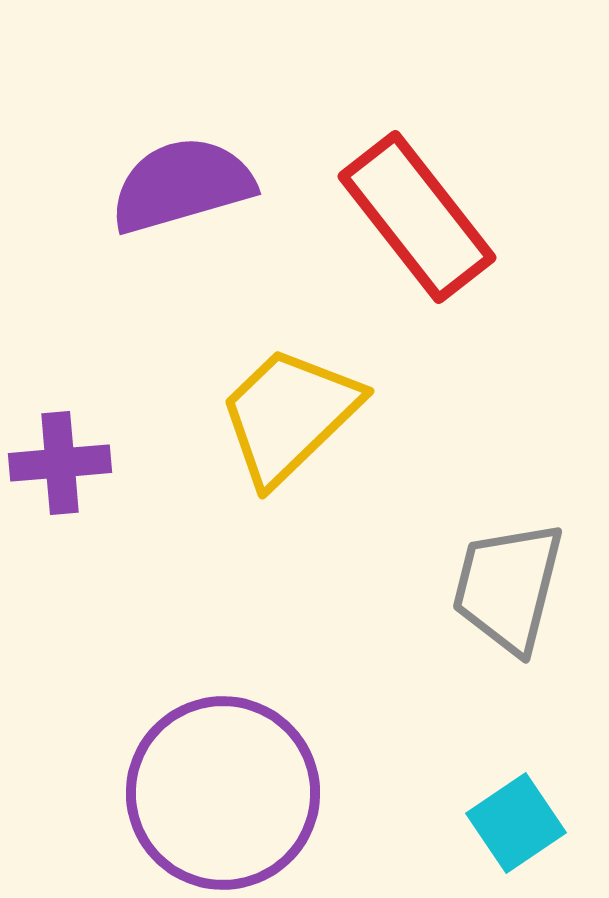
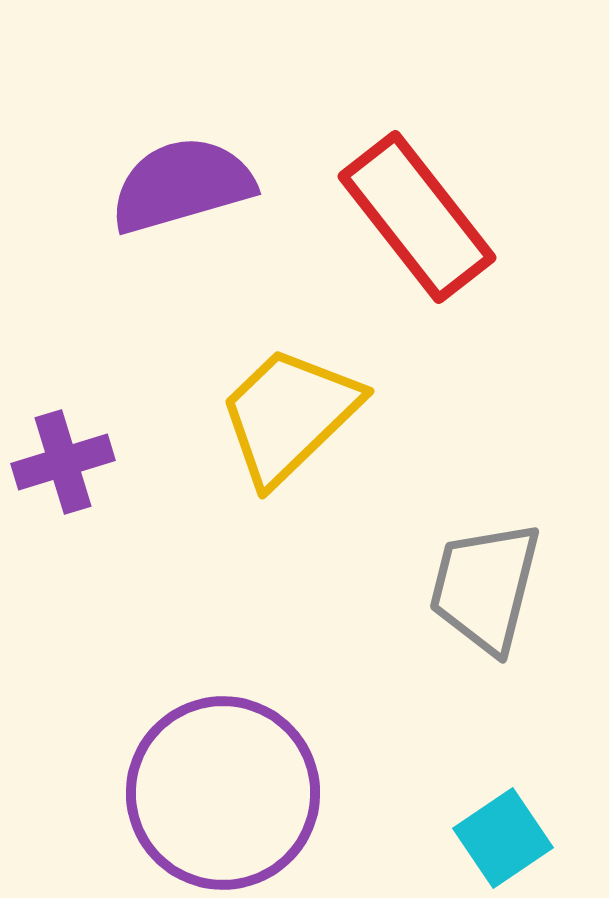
purple cross: moved 3 px right, 1 px up; rotated 12 degrees counterclockwise
gray trapezoid: moved 23 px left
cyan square: moved 13 px left, 15 px down
